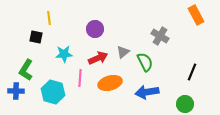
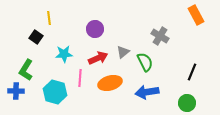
black square: rotated 24 degrees clockwise
cyan hexagon: moved 2 px right
green circle: moved 2 px right, 1 px up
